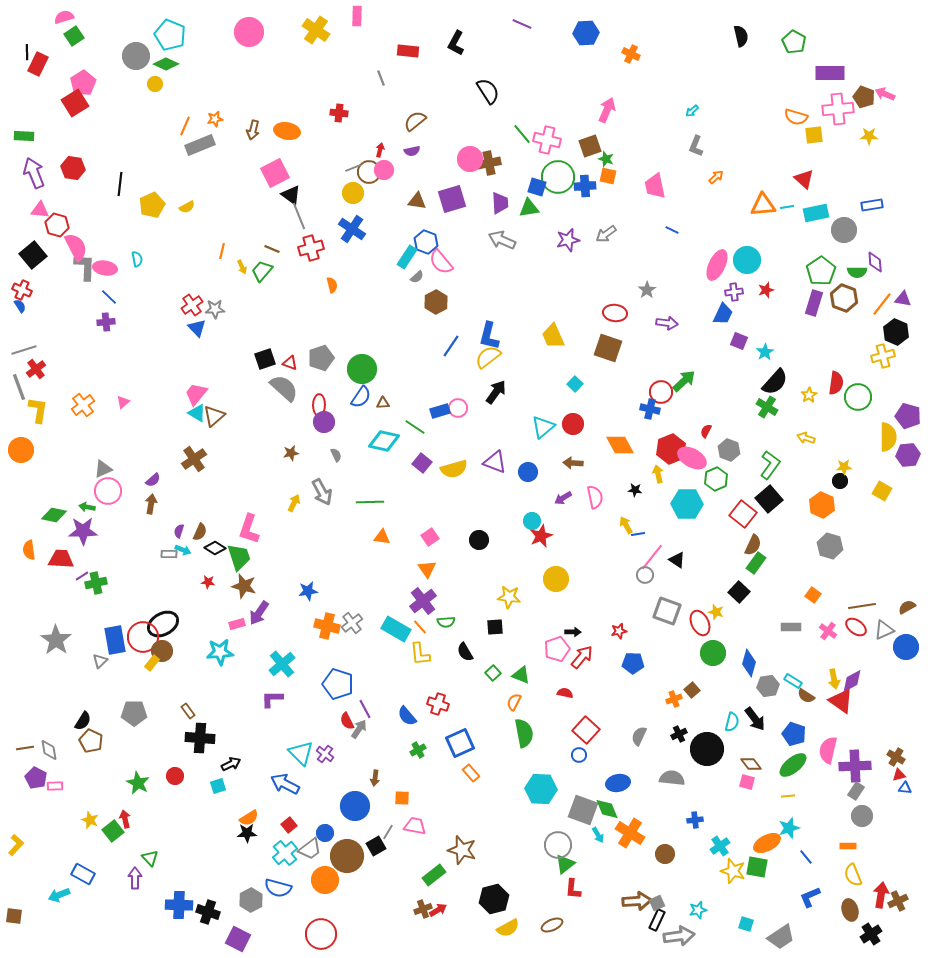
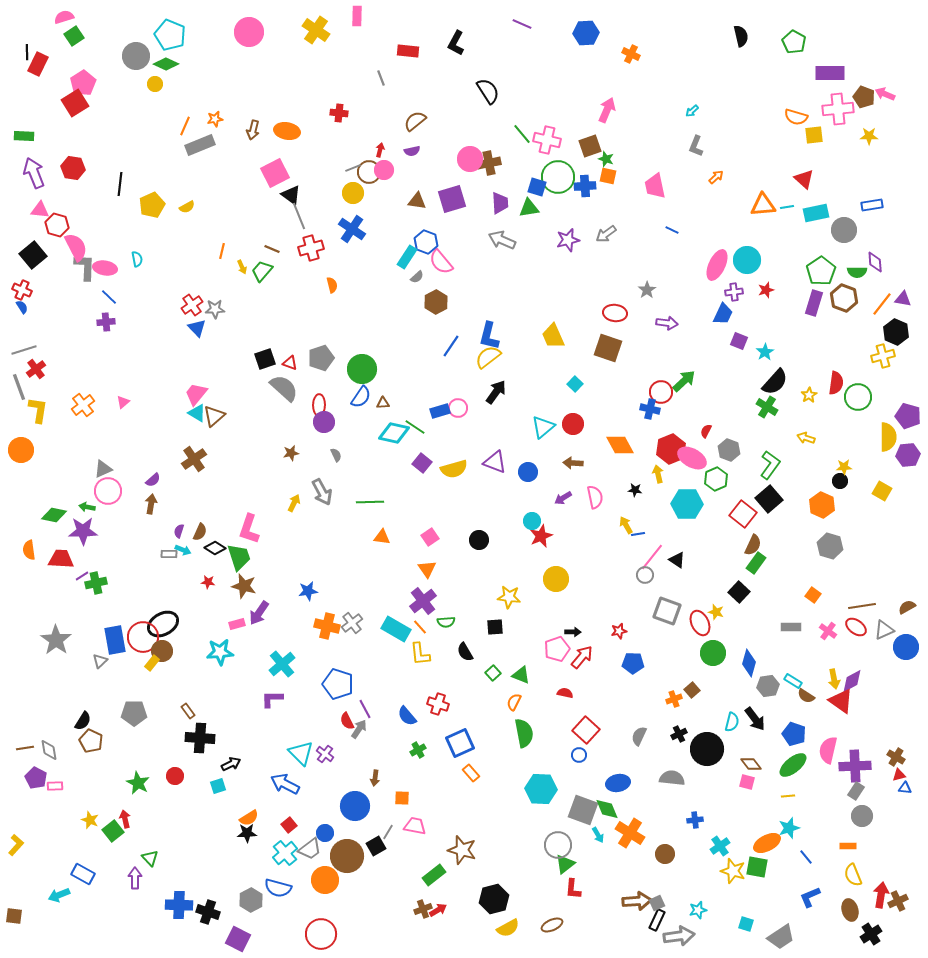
blue semicircle at (20, 306): moved 2 px right, 1 px down
cyan diamond at (384, 441): moved 10 px right, 8 px up
